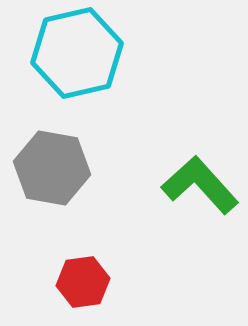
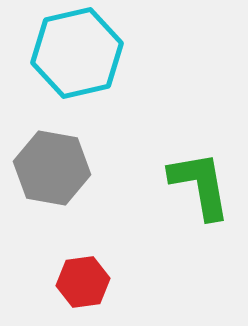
green L-shape: rotated 32 degrees clockwise
